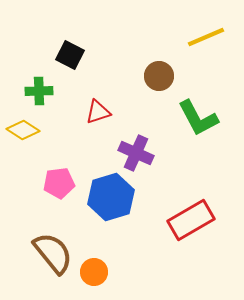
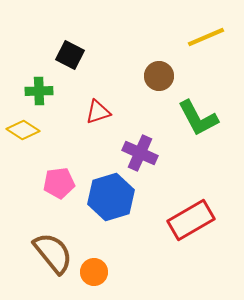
purple cross: moved 4 px right
